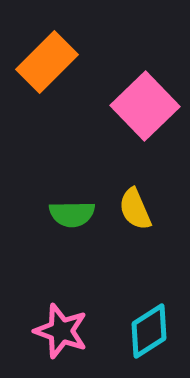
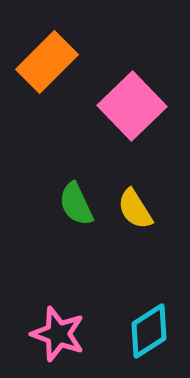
pink square: moved 13 px left
yellow semicircle: rotated 9 degrees counterclockwise
green semicircle: moved 4 px right, 10 px up; rotated 66 degrees clockwise
pink star: moved 3 px left, 3 px down
